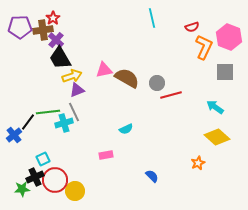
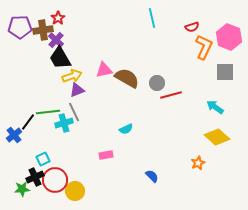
red star: moved 5 px right
